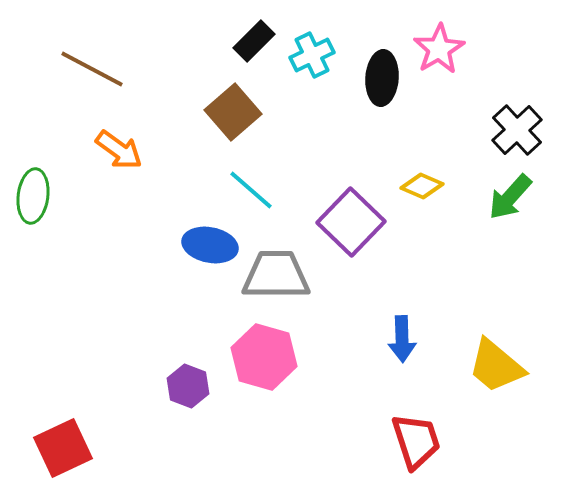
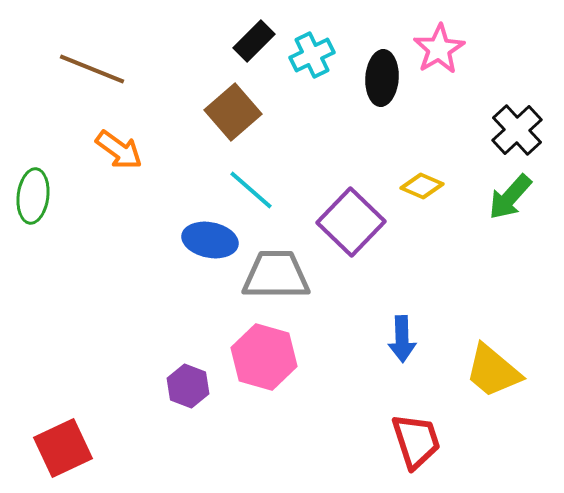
brown line: rotated 6 degrees counterclockwise
blue ellipse: moved 5 px up
yellow trapezoid: moved 3 px left, 5 px down
